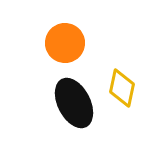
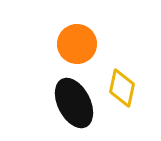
orange circle: moved 12 px right, 1 px down
